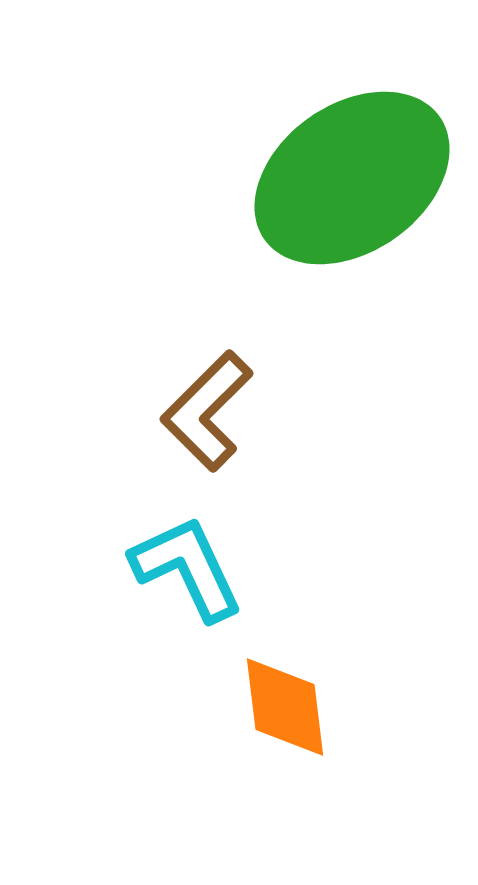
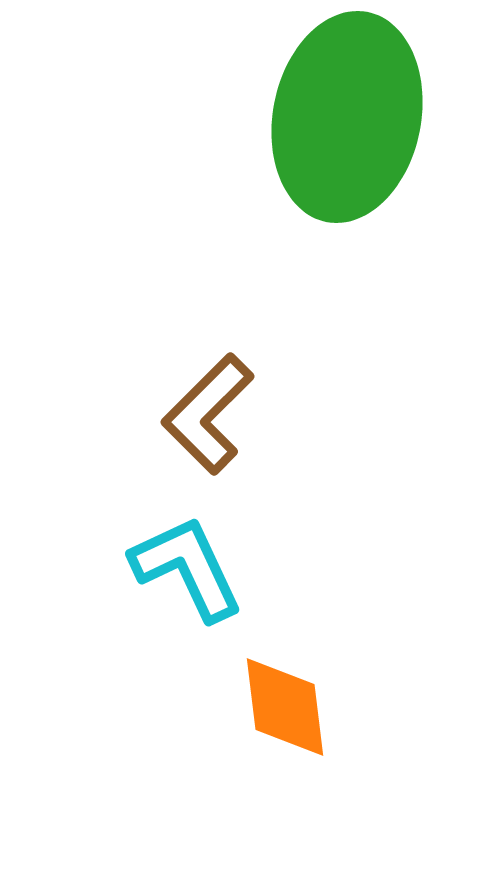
green ellipse: moved 5 px left, 61 px up; rotated 44 degrees counterclockwise
brown L-shape: moved 1 px right, 3 px down
